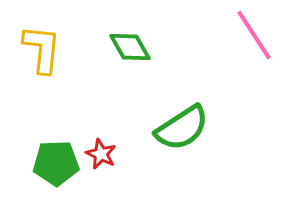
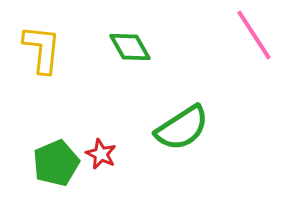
green pentagon: rotated 21 degrees counterclockwise
